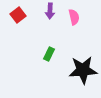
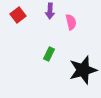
pink semicircle: moved 3 px left, 5 px down
black star: rotated 12 degrees counterclockwise
